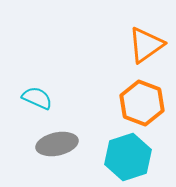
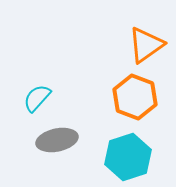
cyan semicircle: rotated 72 degrees counterclockwise
orange hexagon: moved 7 px left, 6 px up
gray ellipse: moved 4 px up
